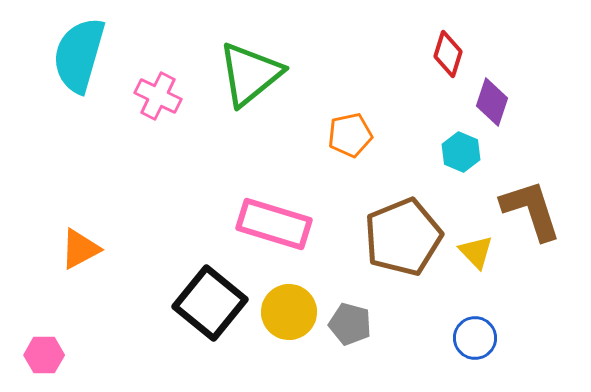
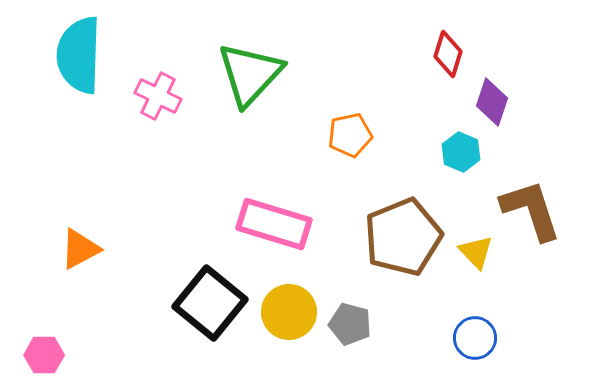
cyan semicircle: rotated 14 degrees counterclockwise
green triangle: rotated 8 degrees counterclockwise
